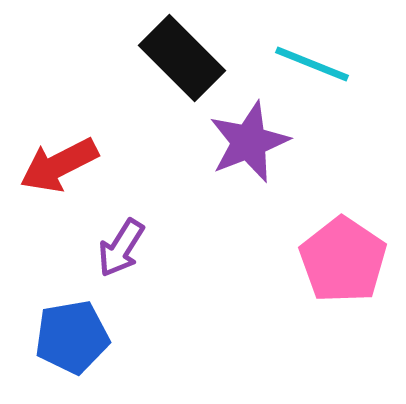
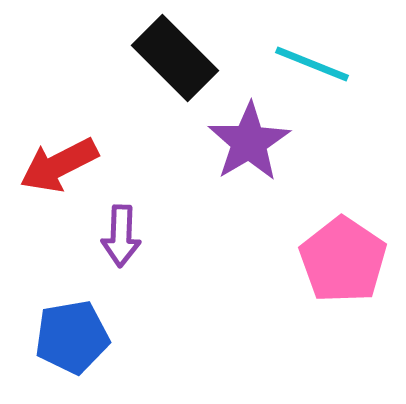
black rectangle: moved 7 px left
purple star: rotated 10 degrees counterclockwise
purple arrow: moved 12 px up; rotated 30 degrees counterclockwise
